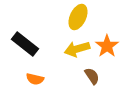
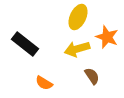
orange star: moved 9 px up; rotated 15 degrees counterclockwise
orange semicircle: moved 9 px right, 4 px down; rotated 18 degrees clockwise
